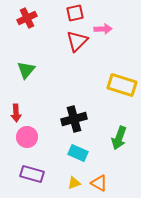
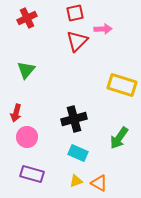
red arrow: rotated 18 degrees clockwise
green arrow: rotated 15 degrees clockwise
yellow triangle: moved 2 px right, 2 px up
